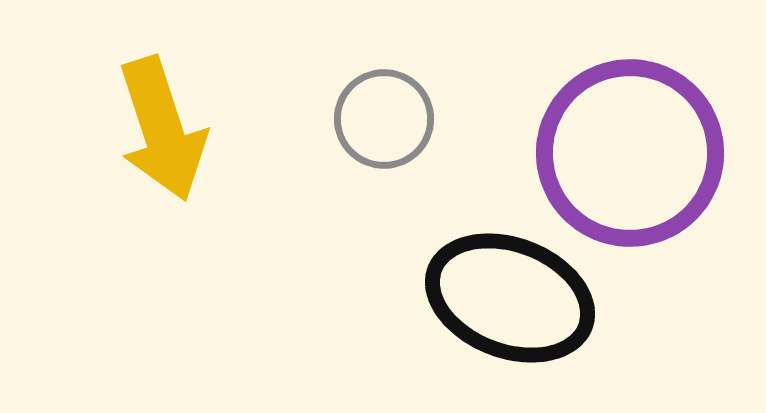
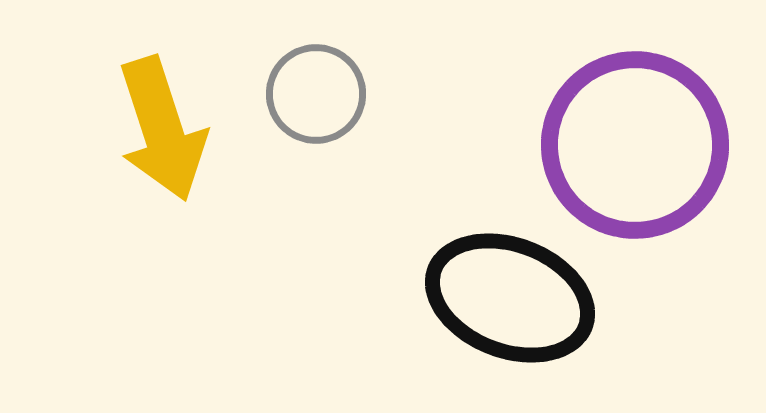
gray circle: moved 68 px left, 25 px up
purple circle: moved 5 px right, 8 px up
